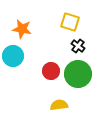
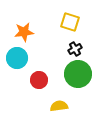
orange star: moved 2 px right, 3 px down; rotated 18 degrees counterclockwise
black cross: moved 3 px left, 3 px down; rotated 24 degrees clockwise
cyan circle: moved 4 px right, 2 px down
red circle: moved 12 px left, 9 px down
yellow semicircle: moved 1 px down
